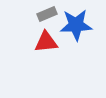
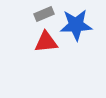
gray rectangle: moved 3 px left
